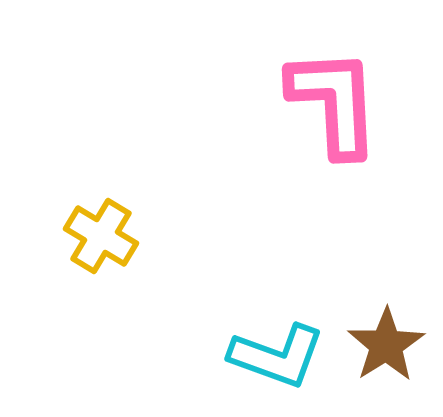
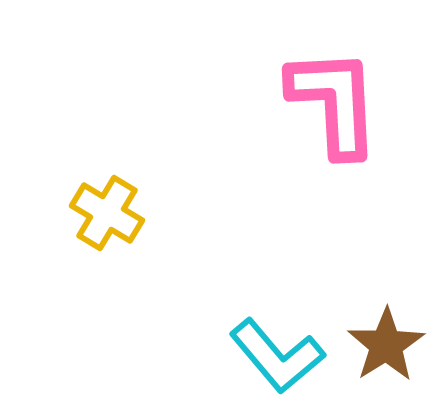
yellow cross: moved 6 px right, 23 px up
cyan L-shape: rotated 30 degrees clockwise
